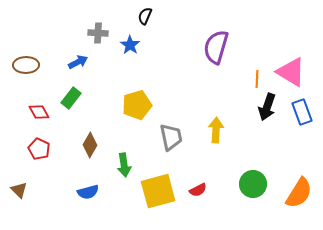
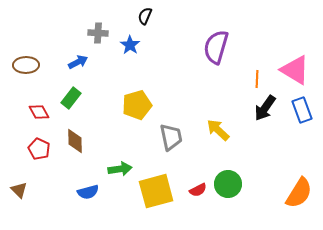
pink triangle: moved 4 px right, 2 px up
black arrow: moved 2 px left, 1 px down; rotated 16 degrees clockwise
blue rectangle: moved 2 px up
yellow arrow: moved 2 px right; rotated 50 degrees counterclockwise
brown diamond: moved 15 px left, 4 px up; rotated 30 degrees counterclockwise
green arrow: moved 4 px left, 4 px down; rotated 90 degrees counterclockwise
green circle: moved 25 px left
yellow square: moved 2 px left
